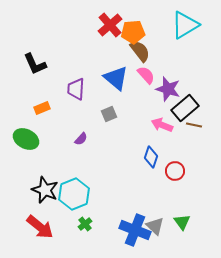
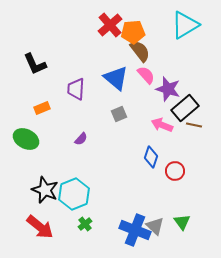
gray square: moved 10 px right
